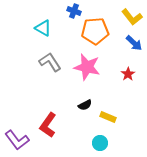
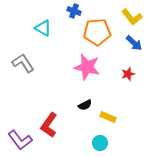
orange pentagon: moved 2 px right, 1 px down
gray L-shape: moved 27 px left, 1 px down
red star: rotated 16 degrees clockwise
red L-shape: moved 1 px right
purple L-shape: moved 3 px right
